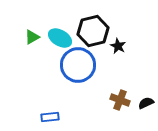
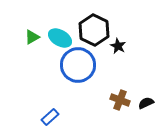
black hexagon: moved 1 px right, 1 px up; rotated 20 degrees counterclockwise
blue rectangle: rotated 36 degrees counterclockwise
